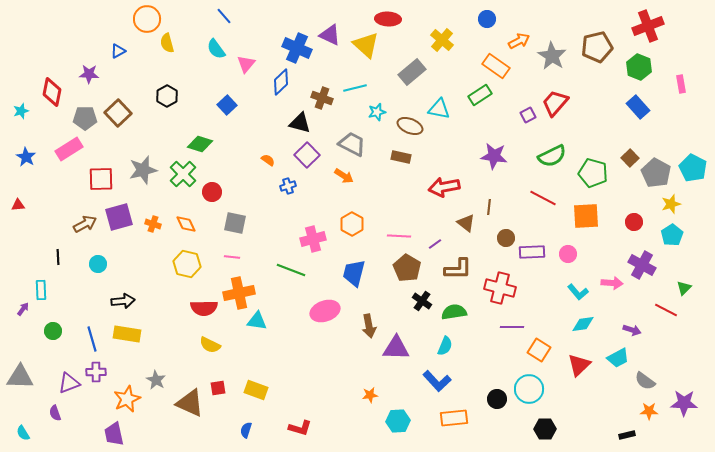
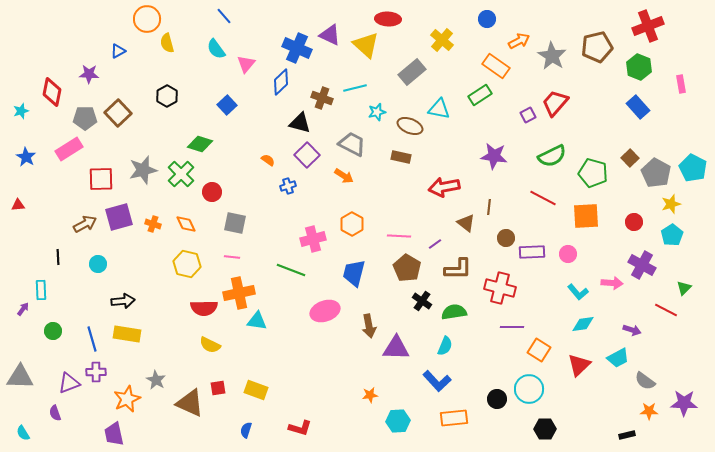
green cross at (183, 174): moved 2 px left
